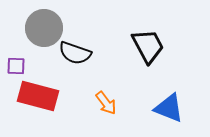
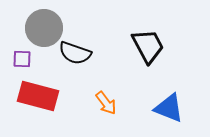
purple square: moved 6 px right, 7 px up
